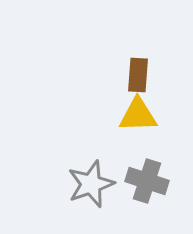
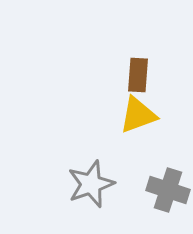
yellow triangle: rotated 18 degrees counterclockwise
gray cross: moved 21 px right, 9 px down
